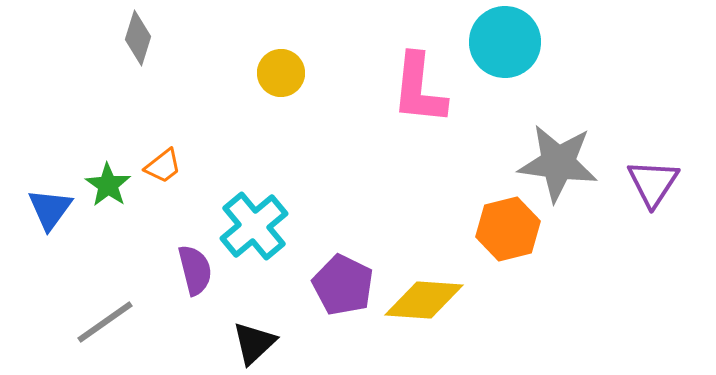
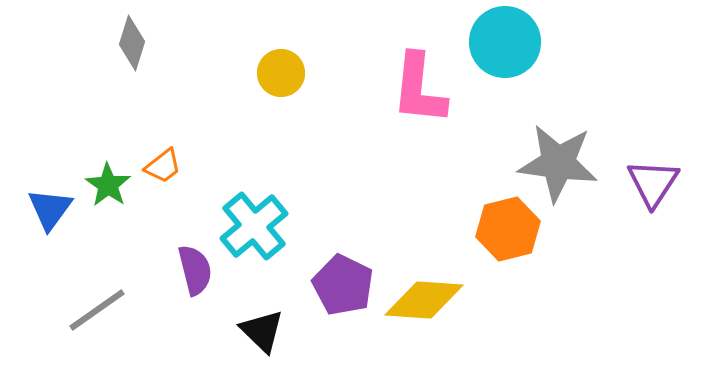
gray diamond: moved 6 px left, 5 px down
gray line: moved 8 px left, 12 px up
black triangle: moved 8 px right, 12 px up; rotated 33 degrees counterclockwise
